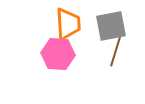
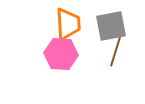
pink hexagon: moved 3 px right
